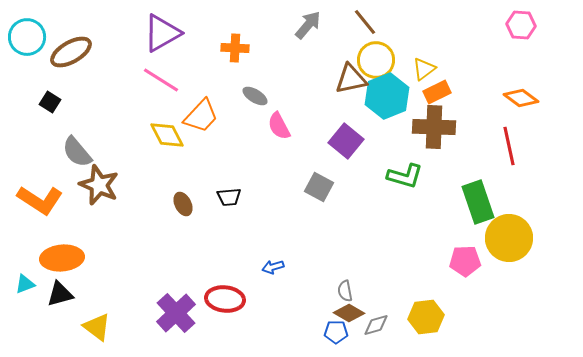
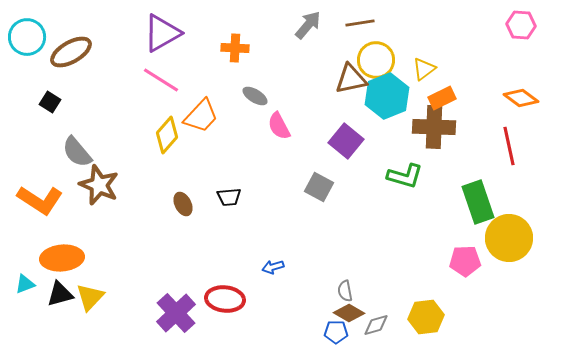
brown line at (365, 22): moved 5 px left, 1 px down; rotated 60 degrees counterclockwise
orange rectangle at (437, 92): moved 5 px right, 6 px down
yellow diamond at (167, 135): rotated 69 degrees clockwise
yellow triangle at (97, 327): moved 7 px left, 30 px up; rotated 36 degrees clockwise
